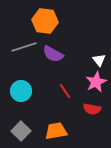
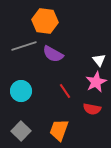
gray line: moved 1 px up
orange trapezoid: moved 3 px right, 1 px up; rotated 60 degrees counterclockwise
